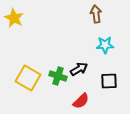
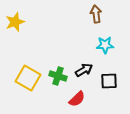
yellow star: moved 1 px right, 4 px down; rotated 24 degrees clockwise
black arrow: moved 5 px right, 1 px down
red semicircle: moved 4 px left, 2 px up
